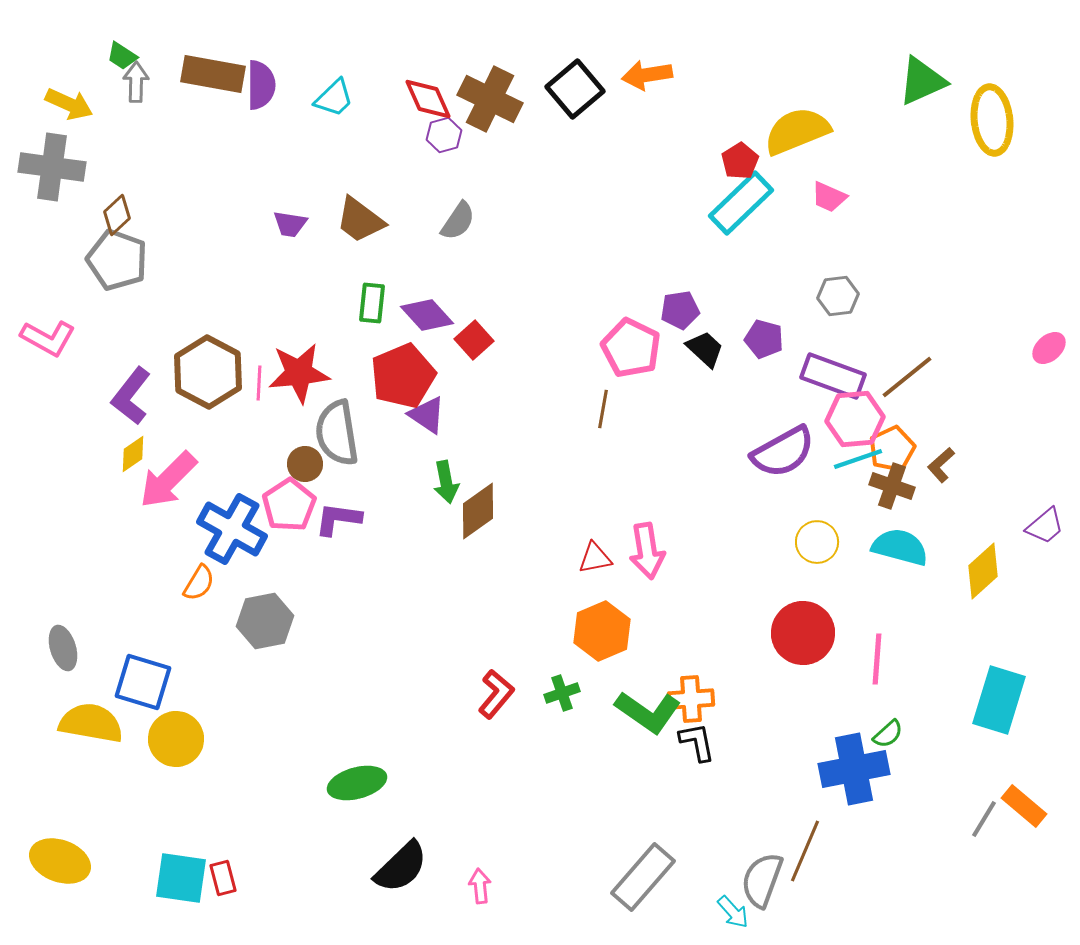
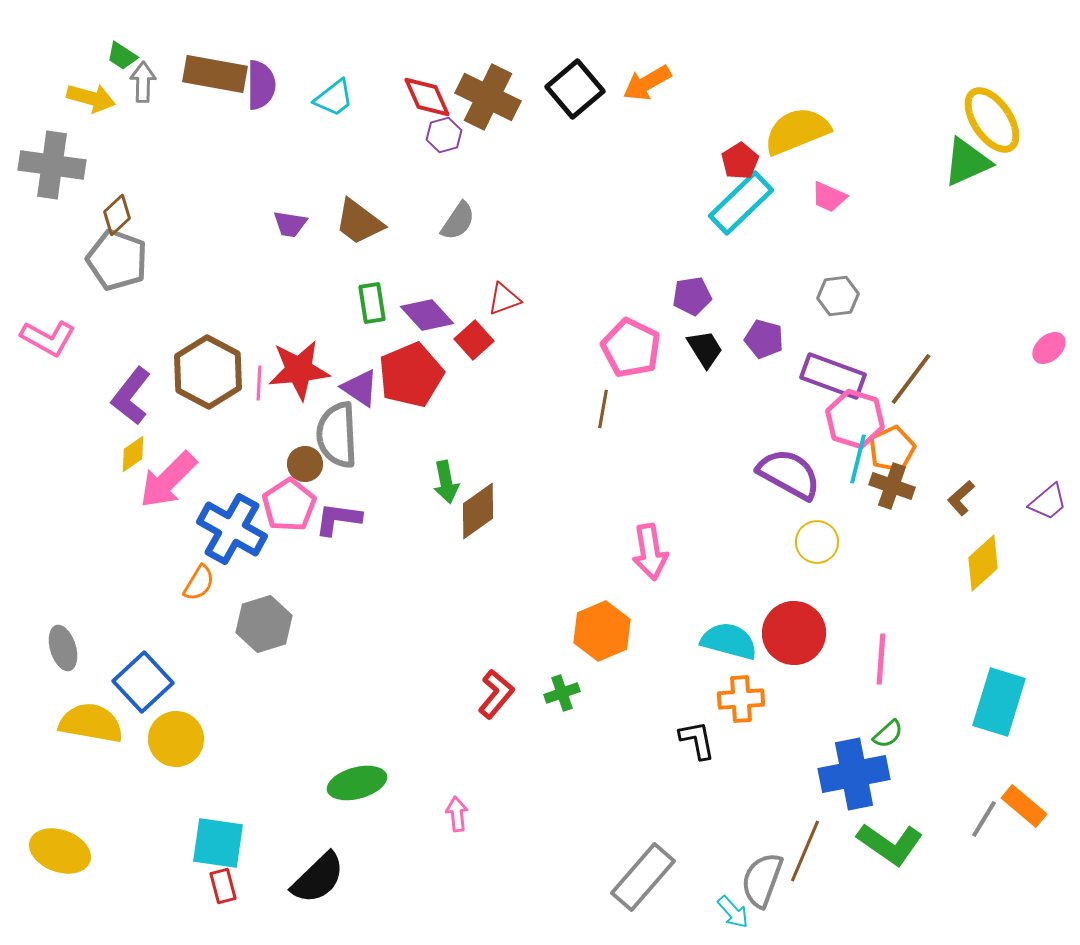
brown rectangle at (213, 74): moved 2 px right
orange arrow at (647, 75): moved 8 px down; rotated 21 degrees counterclockwise
green triangle at (922, 81): moved 45 px right, 81 px down
gray arrow at (136, 82): moved 7 px right
cyan trapezoid at (334, 98): rotated 6 degrees clockwise
red diamond at (428, 99): moved 1 px left, 2 px up
brown cross at (490, 99): moved 2 px left, 2 px up
yellow arrow at (69, 104): moved 22 px right, 6 px up; rotated 9 degrees counterclockwise
yellow ellipse at (992, 120): rotated 28 degrees counterclockwise
gray cross at (52, 167): moved 2 px up
brown trapezoid at (360, 220): moved 1 px left, 2 px down
green rectangle at (372, 303): rotated 15 degrees counterclockwise
purple pentagon at (680, 310): moved 12 px right, 14 px up
black trapezoid at (705, 349): rotated 15 degrees clockwise
red star at (299, 373): moved 3 px up
red pentagon at (403, 376): moved 8 px right, 1 px up
brown line at (907, 377): moved 4 px right, 2 px down; rotated 14 degrees counterclockwise
purple triangle at (427, 415): moved 67 px left, 27 px up
pink hexagon at (855, 419): rotated 22 degrees clockwise
gray semicircle at (337, 433): moved 2 px down; rotated 6 degrees clockwise
purple semicircle at (783, 452): moved 6 px right, 22 px down; rotated 122 degrees counterclockwise
cyan line at (858, 459): rotated 57 degrees counterclockwise
brown L-shape at (941, 465): moved 20 px right, 33 px down
purple trapezoid at (1045, 526): moved 3 px right, 24 px up
cyan semicircle at (900, 547): moved 171 px left, 94 px down
pink arrow at (647, 551): moved 3 px right, 1 px down
red triangle at (595, 558): moved 91 px left, 259 px up; rotated 9 degrees counterclockwise
yellow diamond at (983, 571): moved 8 px up
gray hexagon at (265, 621): moved 1 px left, 3 px down; rotated 6 degrees counterclockwise
red circle at (803, 633): moved 9 px left
pink line at (877, 659): moved 4 px right
blue square at (143, 682): rotated 30 degrees clockwise
orange cross at (691, 699): moved 50 px right
cyan rectangle at (999, 700): moved 2 px down
green L-shape at (648, 712): moved 242 px right, 132 px down
black L-shape at (697, 742): moved 2 px up
blue cross at (854, 769): moved 5 px down
yellow ellipse at (60, 861): moved 10 px up
black semicircle at (401, 867): moved 83 px left, 11 px down
cyan square at (181, 878): moved 37 px right, 35 px up
red rectangle at (223, 878): moved 8 px down
pink arrow at (480, 886): moved 23 px left, 72 px up
